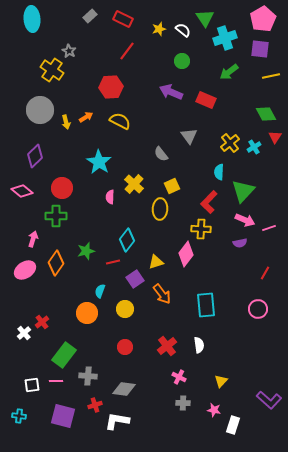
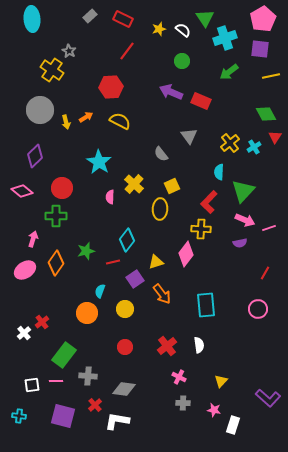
red rectangle at (206, 100): moved 5 px left, 1 px down
purple L-shape at (269, 400): moved 1 px left, 2 px up
red cross at (95, 405): rotated 24 degrees counterclockwise
